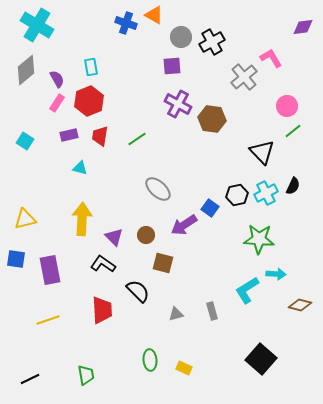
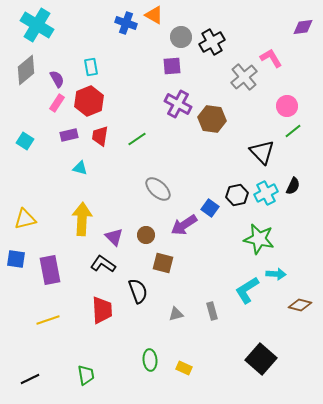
green star at (259, 239): rotated 8 degrees clockwise
black semicircle at (138, 291): rotated 25 degrees clockwise
